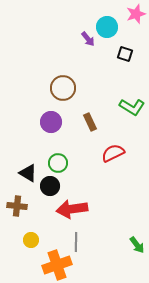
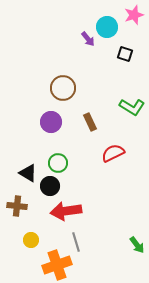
pink star: moved 2 px left, 1 px down
red arrow: moved 6 px left, 2 px down
gray line: rotated 18 degrees counterclockwise
